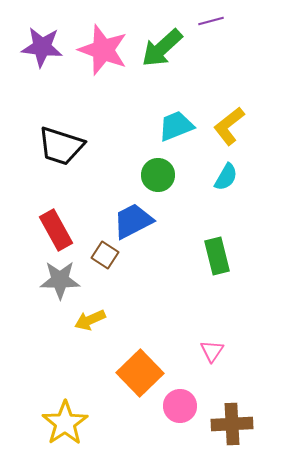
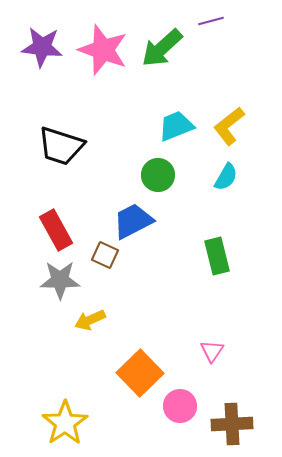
brown square: rotated 8 degrees counterclockwise
